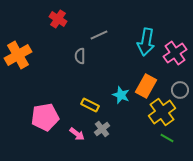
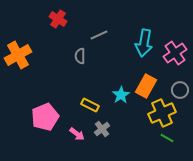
cyan arrow: moved 2 px left, 1 px down
cyan star: rotated 18 degrees clockwise
yellow cross: moved 1 px down; rotated 12 degrees clockwise
pink pentagon: rotated 12 degrees counterclockwise
